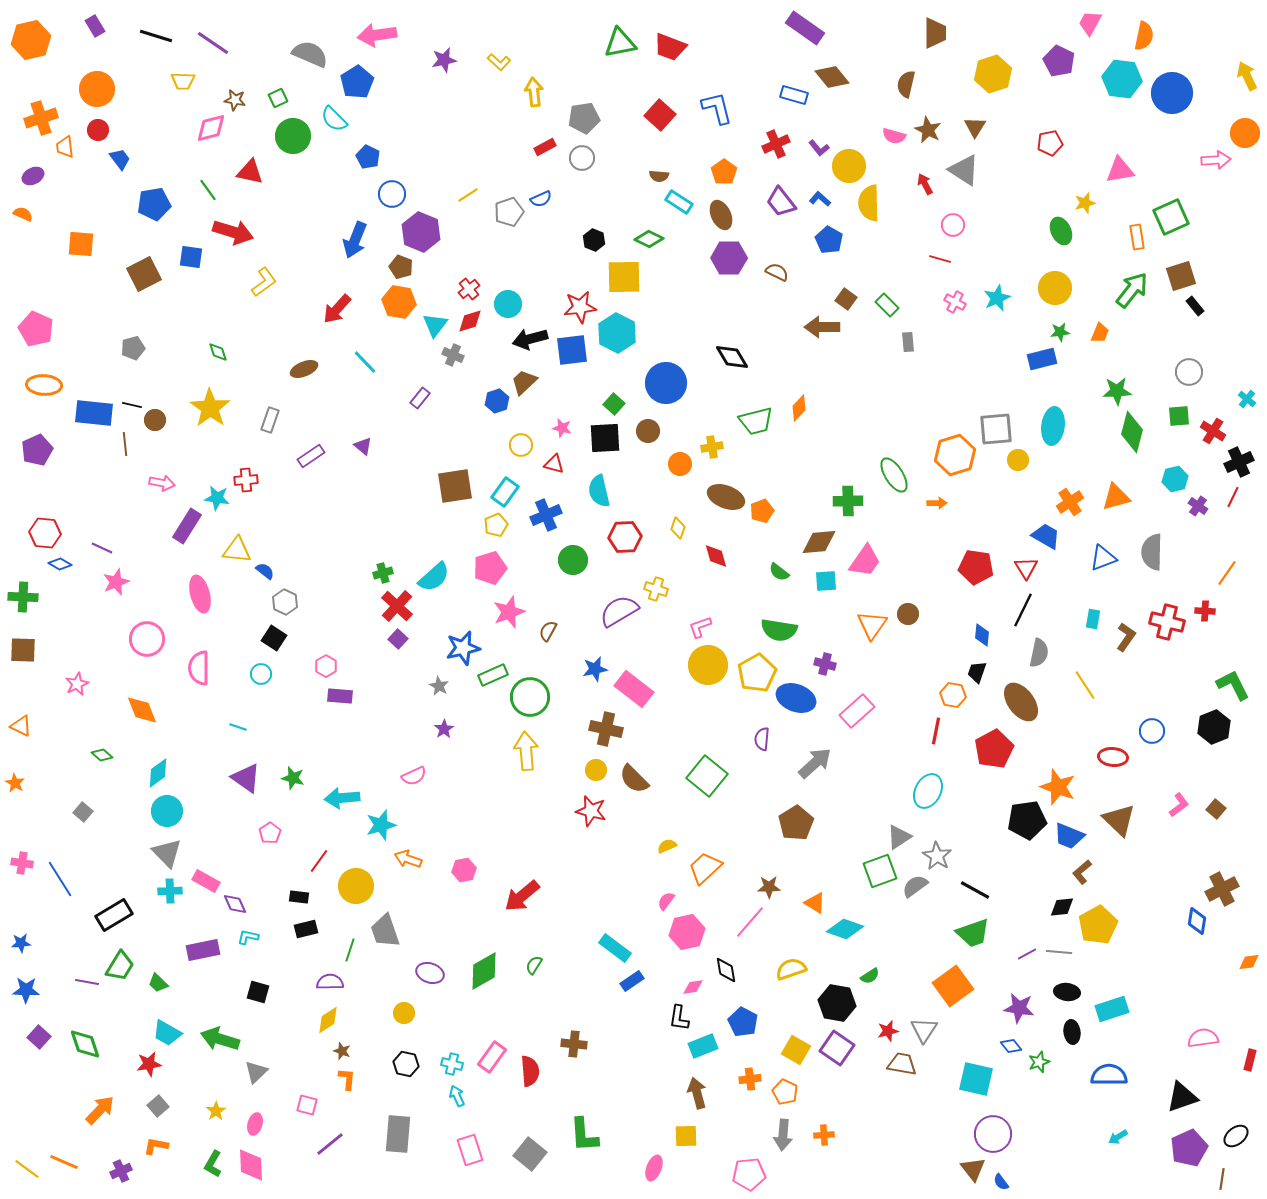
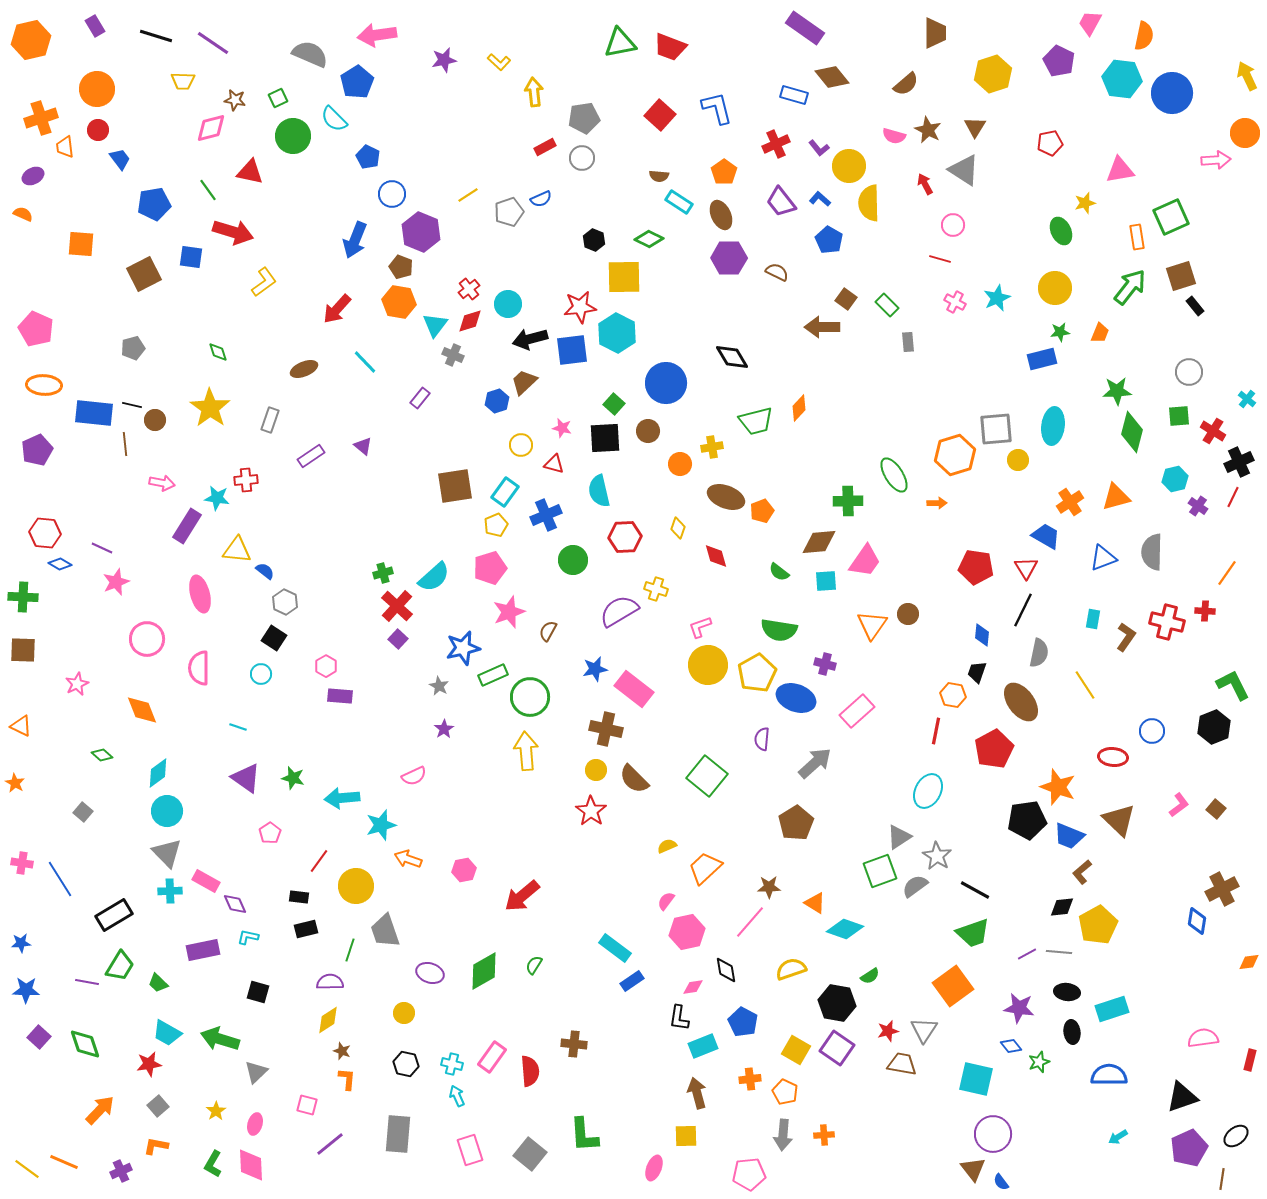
brown semicircle at (906, 84): rotated 144 degrees counterclockwise
green arrow at (1132, 290): moved 2 px left, 3 px up
red star at (591, 811): rotated 20 degrees clockwise
